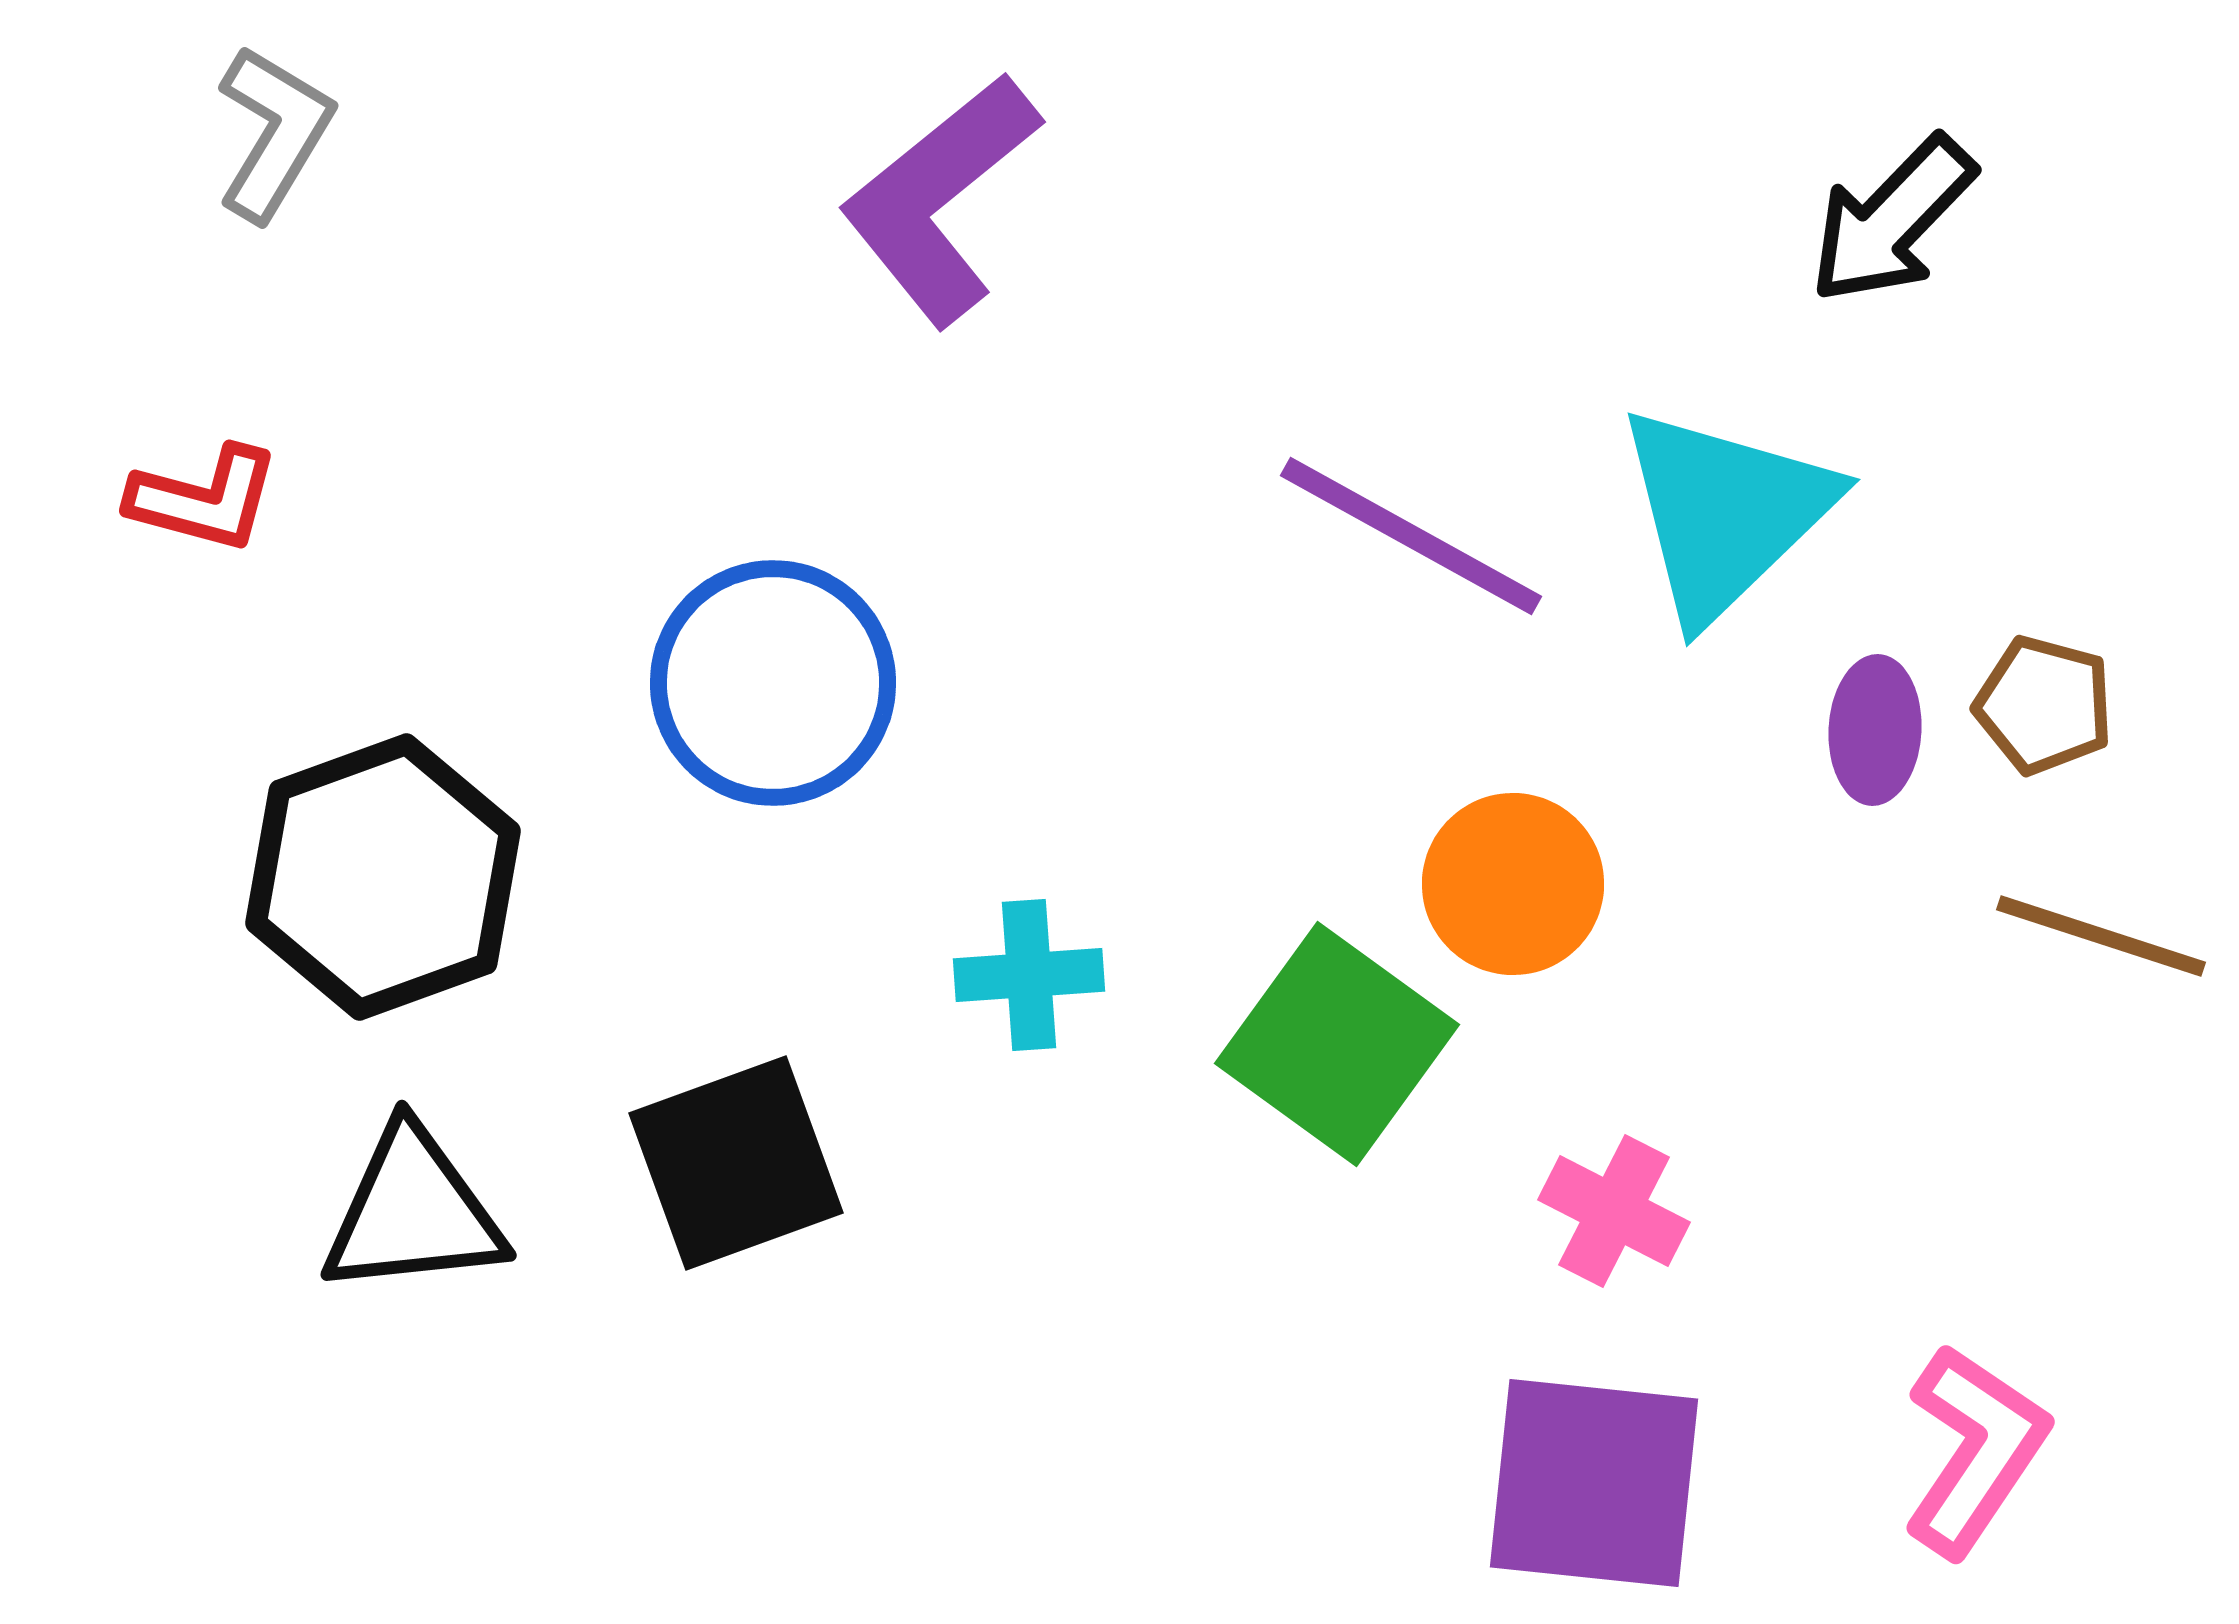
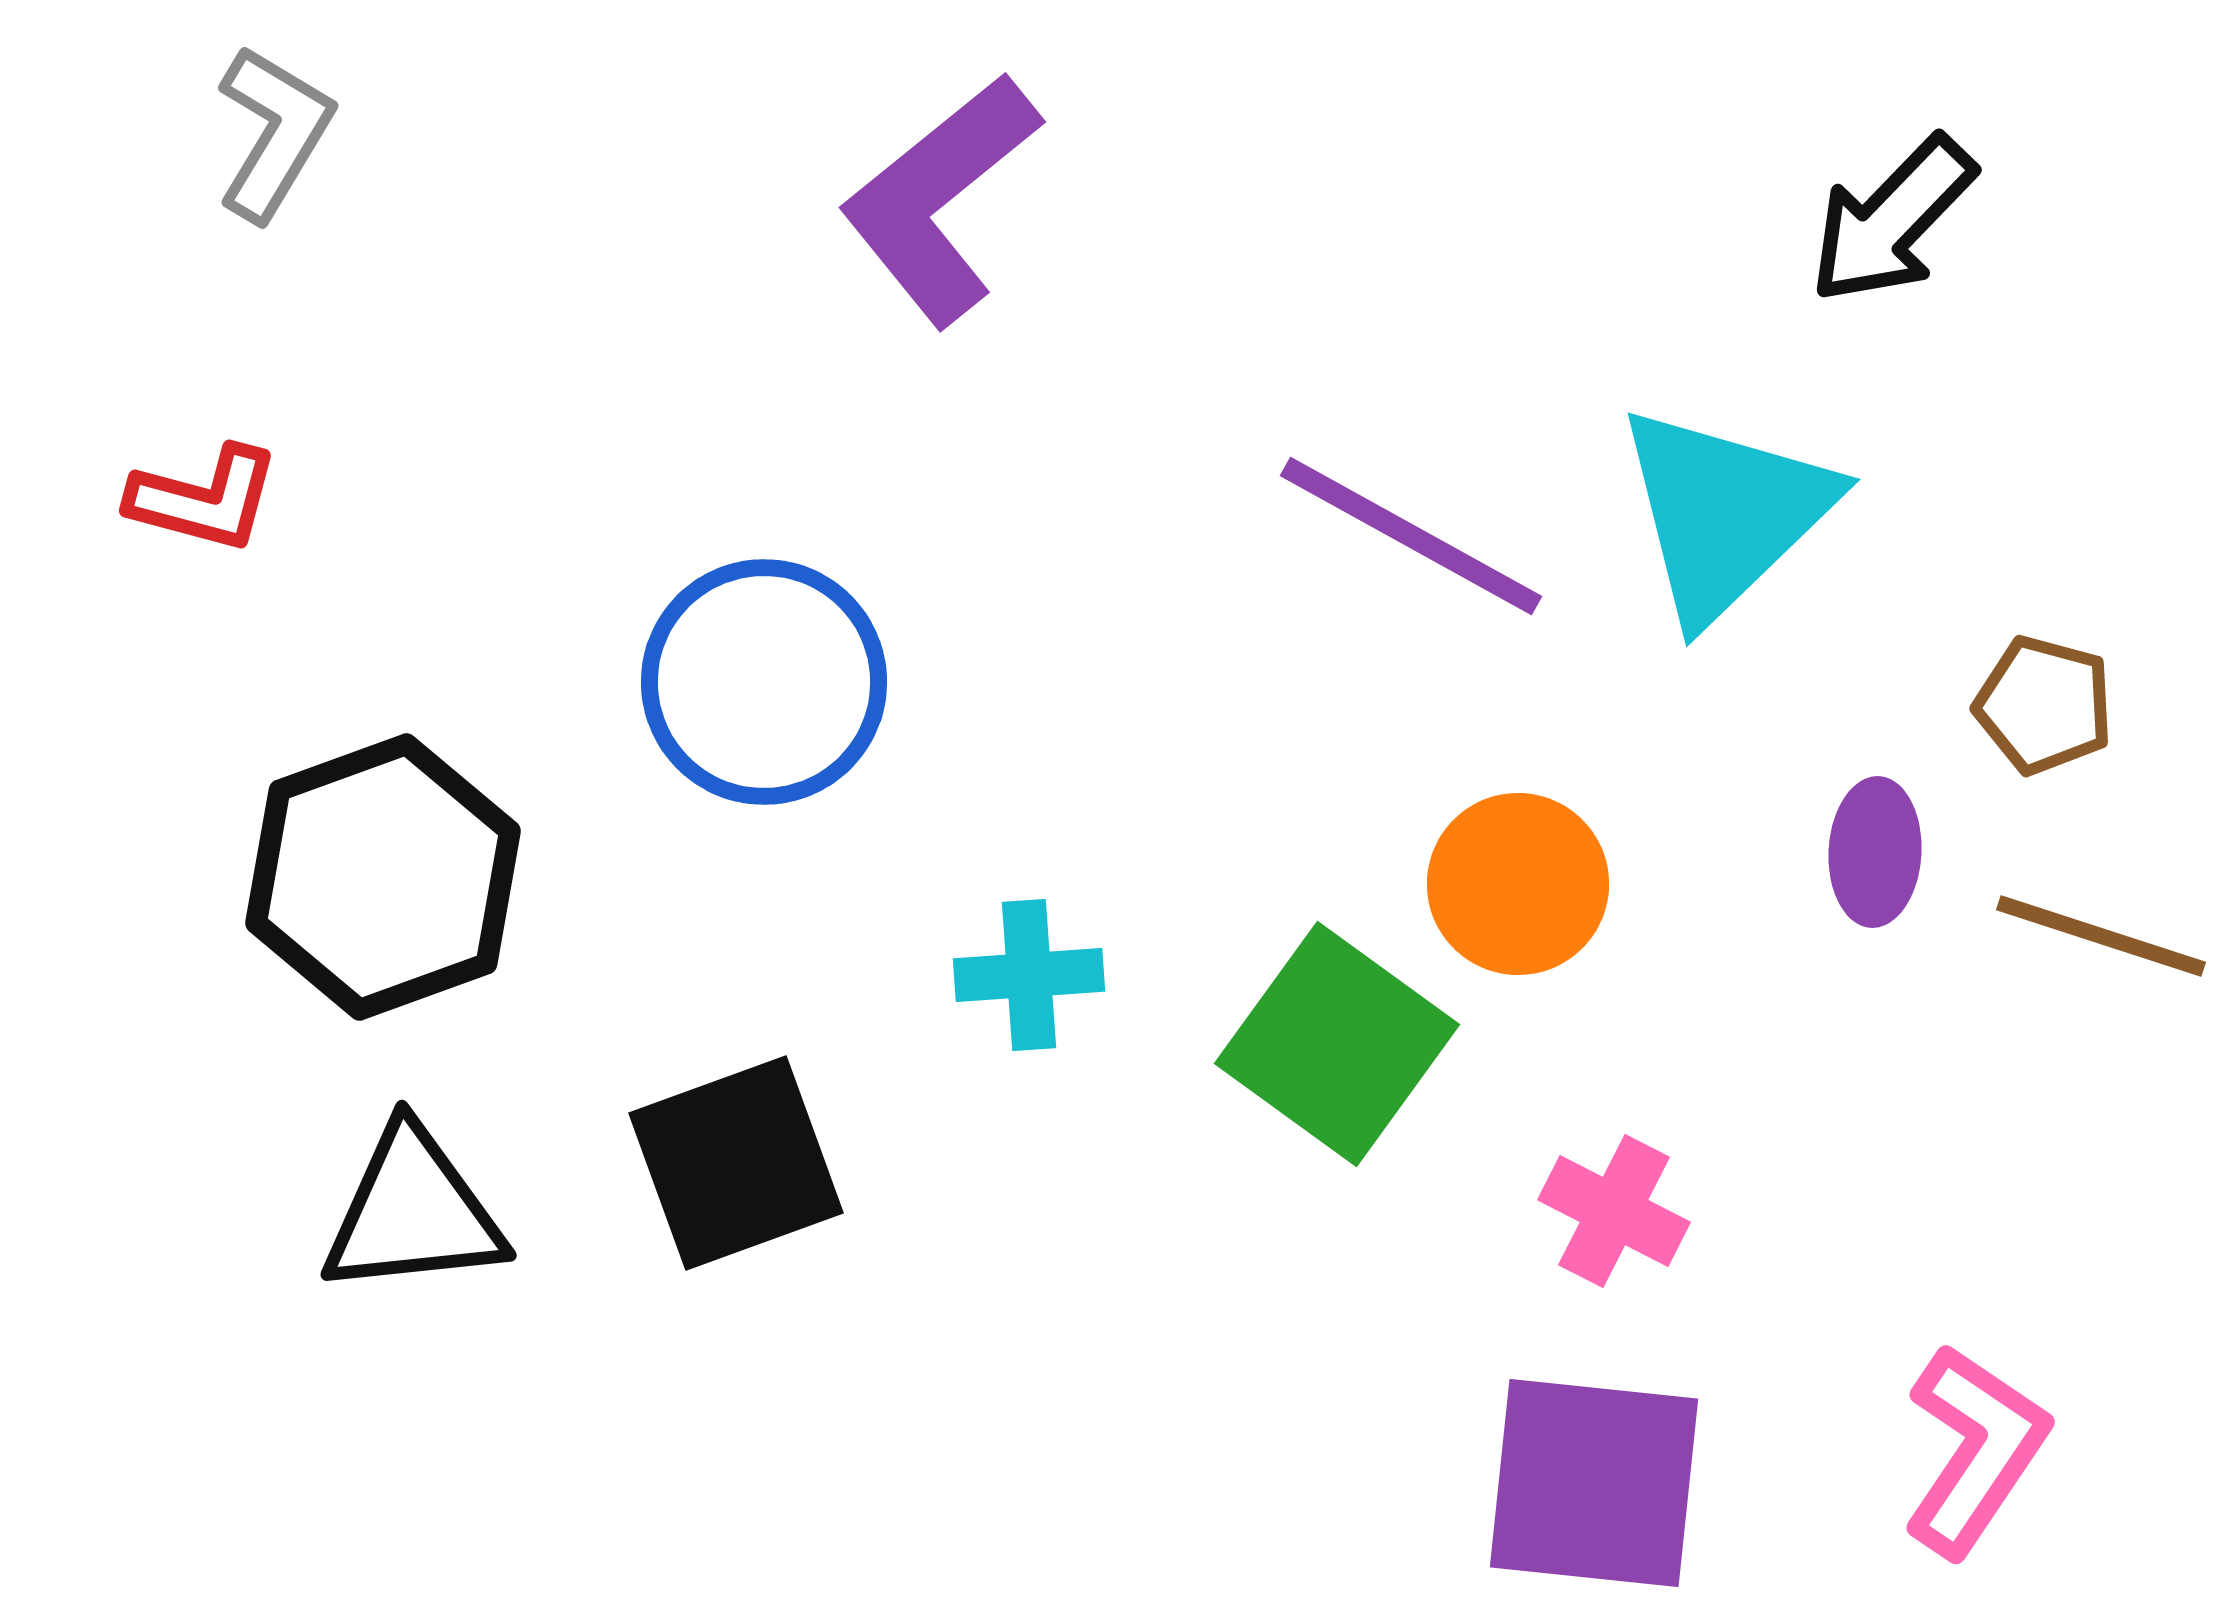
blue circle: moved 9 px left, 1 px up
purple ellipse: moved 122 px down
orange circle: moved 5 px right
